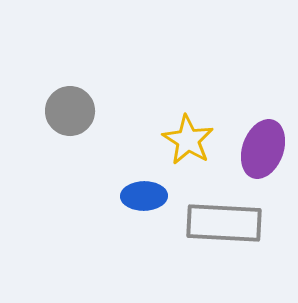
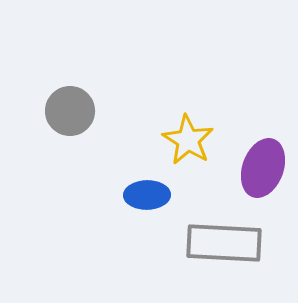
purple ellipse: moved 19 px down
blue ellipse: moved 3 px right, 1 px up
gray rectangle: moved 20 px down
